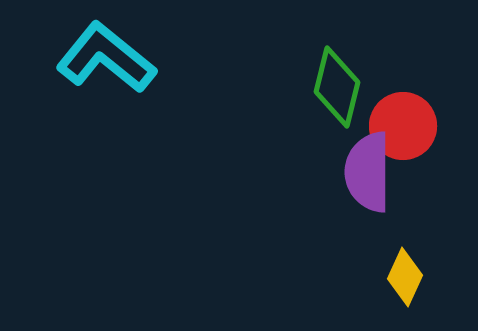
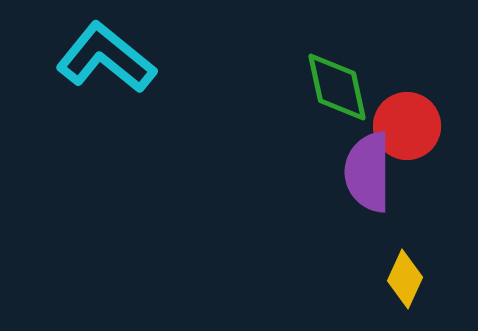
green diamond: rotated 26 degrees counterclockwise
red circle: moved 4 px right
yellow diamond: moved 2 px down
